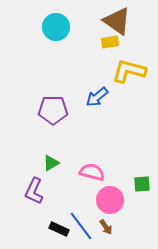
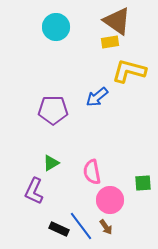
pink semicircle: rotated 115 degrees counterclockwise
green square: moved 1 px right, 1 px up
